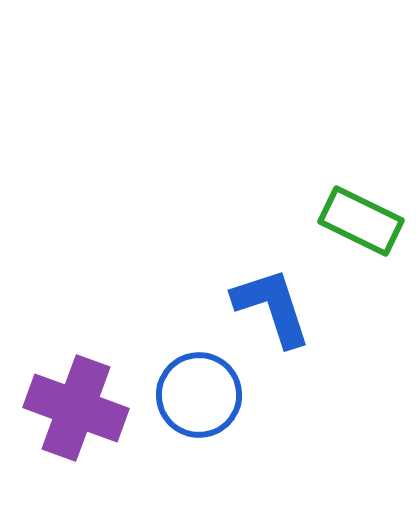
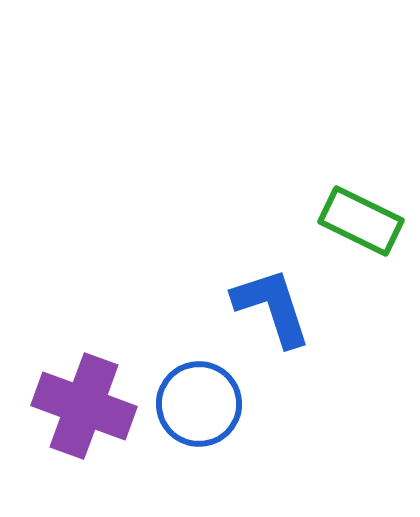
blue circle: moved 9 px down
purple cross: moved 8 px right, 2 px up
